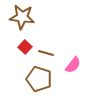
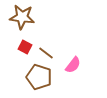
red square: rotated 16 degrees counterclockwise
brown line: rotated 21 degrees clockwise
brown pentagon: moved 2 px up
